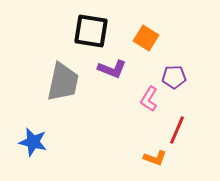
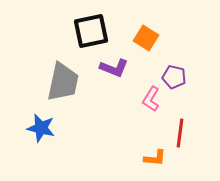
black square: rotated 21 degrees counterclockwise
purple L-shape: moved 2 px right, 1 px up
purple pentagon: rotated 15 degrees clockwise
pink L-shape: moved 2 px right
red line: moved 3 px right, 3 px down; rotated 16 degrees counterclockwise
blue star: moved 8 px right, 14 px up
orange L-shape: rotated 15 degrees counterclockwise
